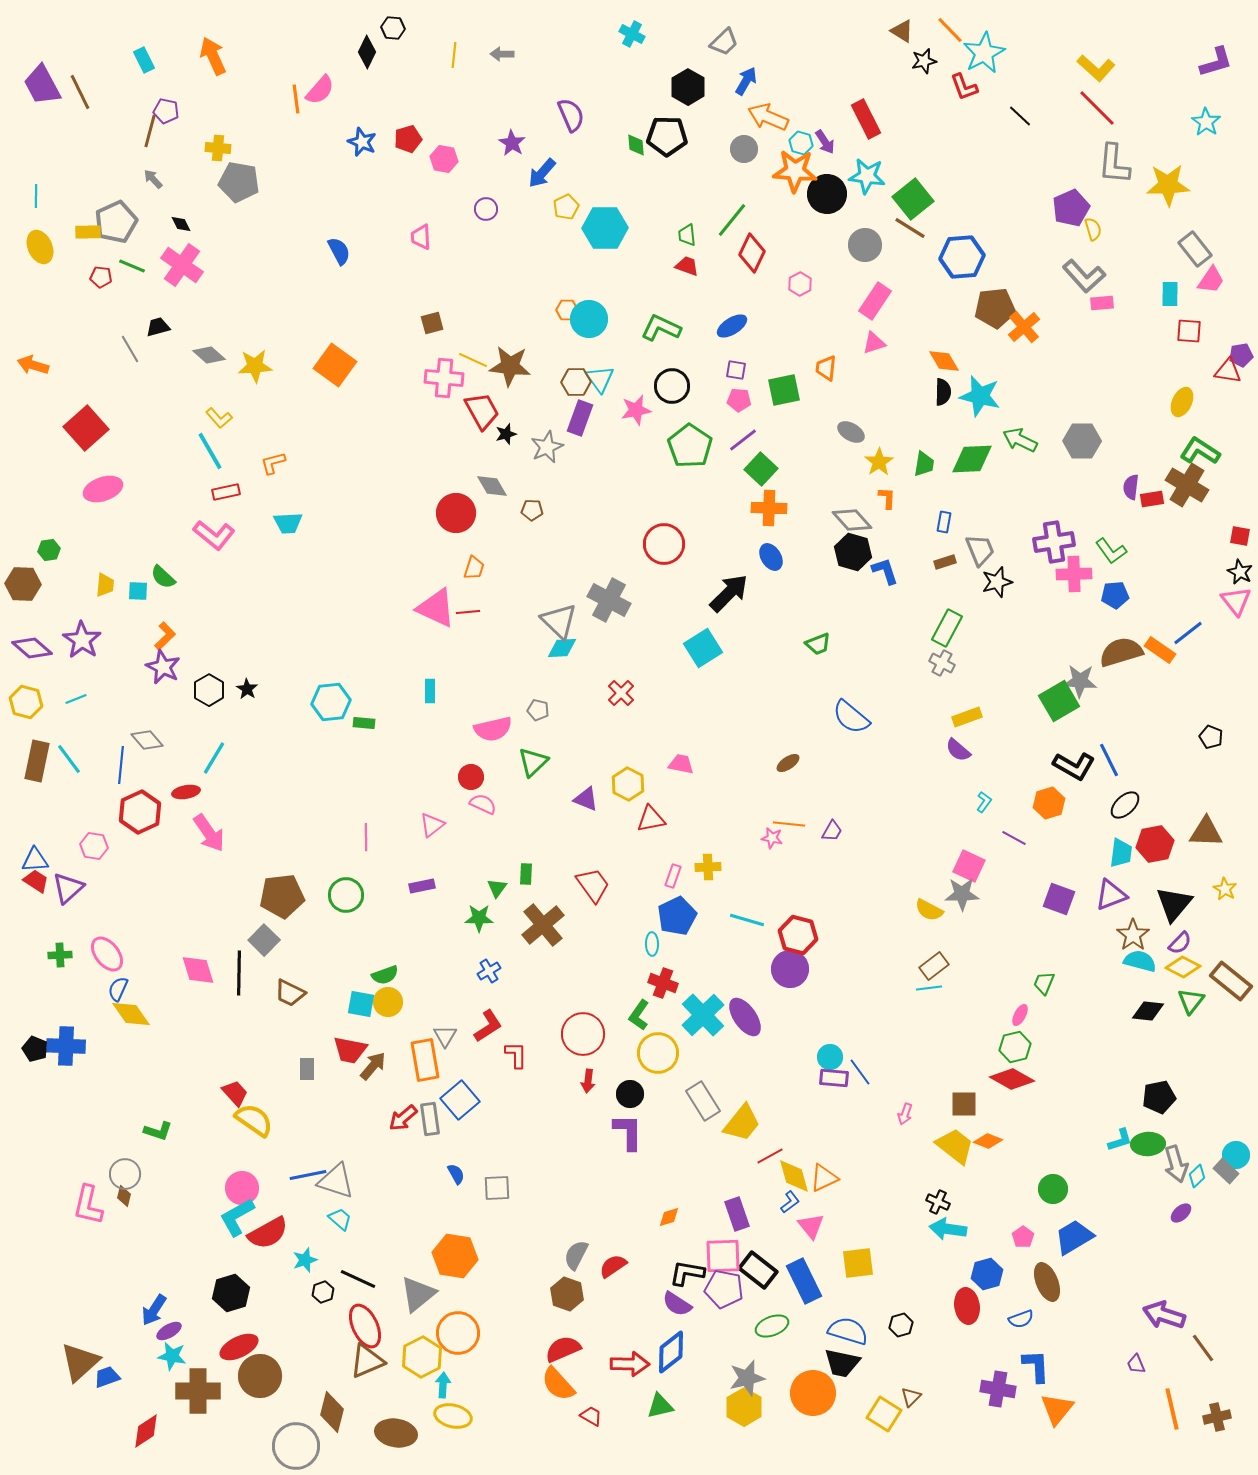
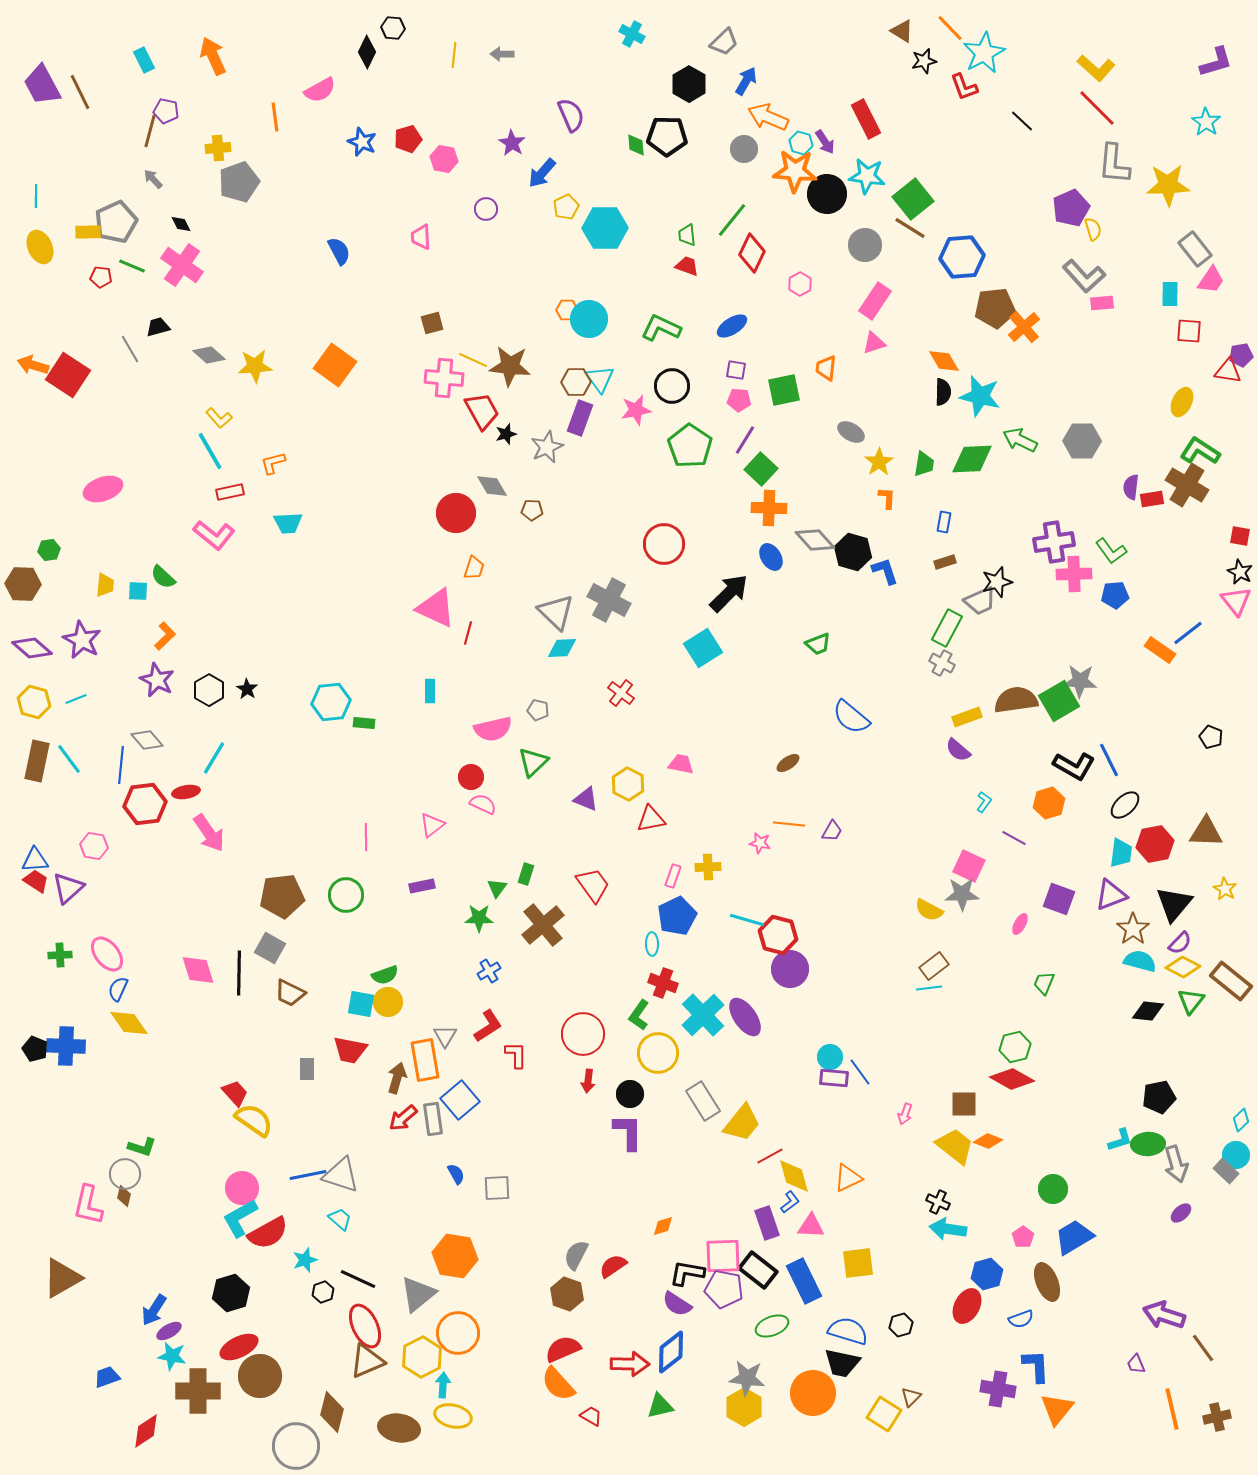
orange line at (950, 30): moved 2 px up
black hexagon at (688, 87): moved 1 px right, 3 px up
pink semicircle at (320, 90): rotated 20 degrees clockwise
orange line at (296, 99): moved 21 px left, 18 px down
black line at (1020, 116): moved 2 px right, 5 px down
yellow cross at (218, 148): rotated 10 degrees counterclockwise
gray pentagon at (239, 182): rotated 30 degrees counterclockwise
red square at (86, 428): moved 18 px left, 53 px up; rotated 15 degrees counterclockwise
purple line at (743, 440): moved 2 px right; rotated 20 degrees counterclockwise
red rectangle at (226, 492): moved 4 px right
gray diamond at (852, 520): moved 37 px left, 20 px down
gray trapezoid at (980, 550): moved 51 px down; rotated 88 degrees clockwise
red line at (468, 612): moved 21 px down; rotated 70 degrees counterclockwise
gray triangle at (559, 621): moved 3 px left, 9 px up
purple star at (82, 640): rotated 6 degrees counterclockwise
brown semicircle at (1121, 652): moved 105 px left, 48 px down; rotated 9 degrees clockwise
purple star at (163, 667): moved 6 px left, 13 px down
red cross at (621, 693): rotated 8 degrees counterclockwise
yellow hexagon at (26, 702): moved 8 px right
red hexagon at (140, 812): moved 5 px right, 8 px up; rotated 18 degrees clockwise
pink star at (772, 838): moved 12 px left, 5 px down
green rectangle at (526, 874): rotated 15 degrees clockwise
red hexagon at (798, 935): moved 20 px left
brown star at (1133, 935): moved 6 px up
gray square at (264, 940): moved 6 px right, 8 px down; rotated 16 degrees counterclockwise
yellow diamond at (131, 1014): moved 2 px left, 9 px down
pink ellipse at (1020, 1015): moved 91 px up
brown arrow at (373, 1066): moved 24 px right, 12 px down; rotated 24 degrees counterclockwise
gray rectangle at (430, 1119): moved 3 px right
green L-shape at (158, 1131): moved 16 px left, 16 px down
cyan diamond at (1197, 1176): moved 44 px right, 56 px up
orange triangle at (824, 1178): moved 24 px right
gray triangle at (336, 1181): moved 5 px right, 6 px up
purple rectangle at (737, 1214): moved 30 px right, 9 px down
cyan L-shape at (237, 1217): moved 3 px right, 1 px down
orange diamond at (669, 1217): moved 6 px left, 9 px down
pink triangle at (811, 1226): rotated 48 degrees counterclockwise
red ellipse at (967, 1306): rotated 36 degrees clockwise
brown triangle at (80, 1362): moved 18 px left, 84 px up; rotated 12 degrees clockwise
gray star at (747, 1378): rotated 21 degrees clockwise
brown ellipse at (396, 1433): moved 3 px right, 5 px up
